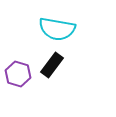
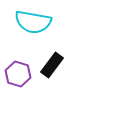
cyan semicircle: moved 24 px left, 7 px up
